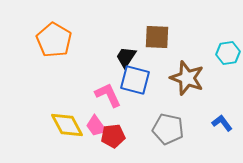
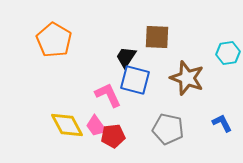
blue L-shape: rotated 10 degrees clockwise
